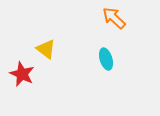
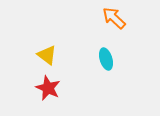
yellow triangle: moved 1 px right, 6 px down
red star: moved 26 px right, 14 px down
